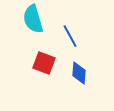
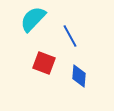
cyan semicircle: rotated 60 degrees clockwise
blue diamond: moved 3 px down
